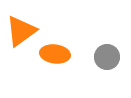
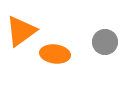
gray circle: moved 2 px left, 15 px up
